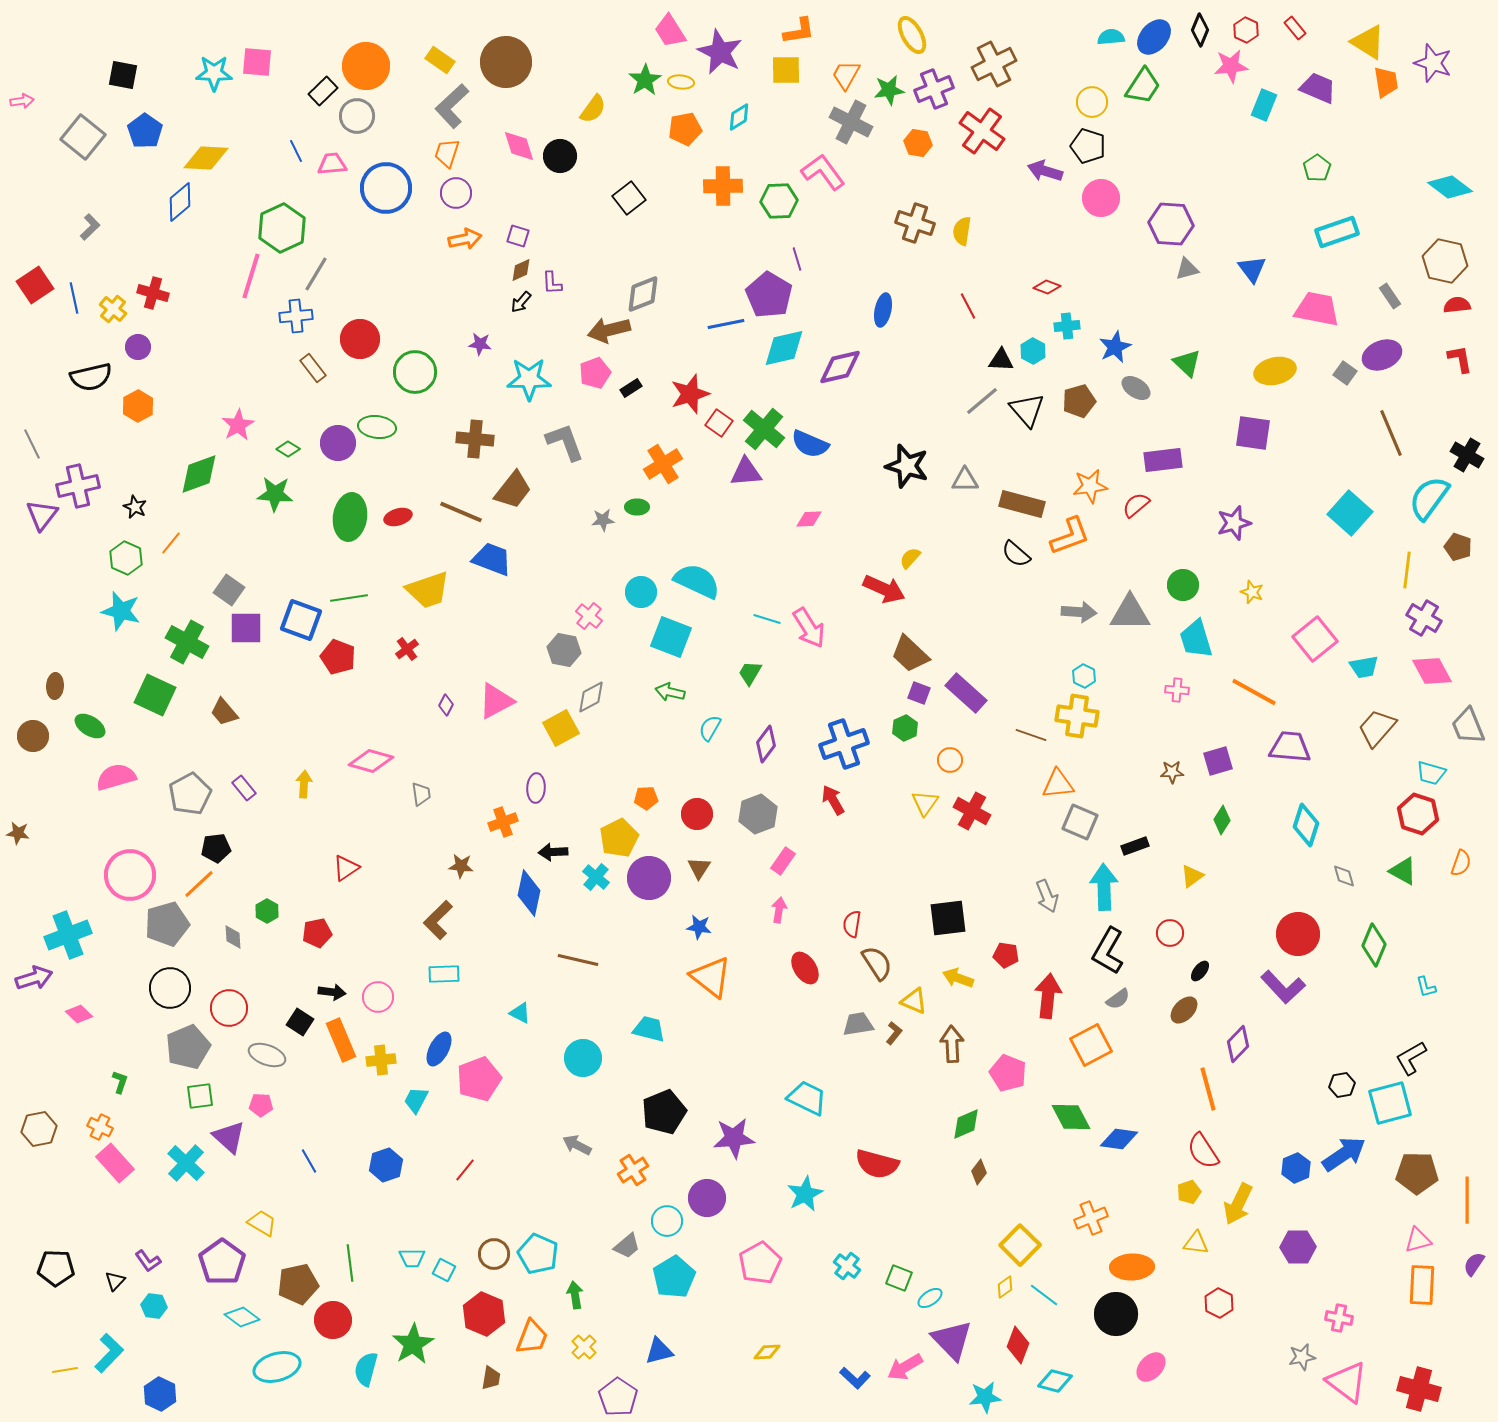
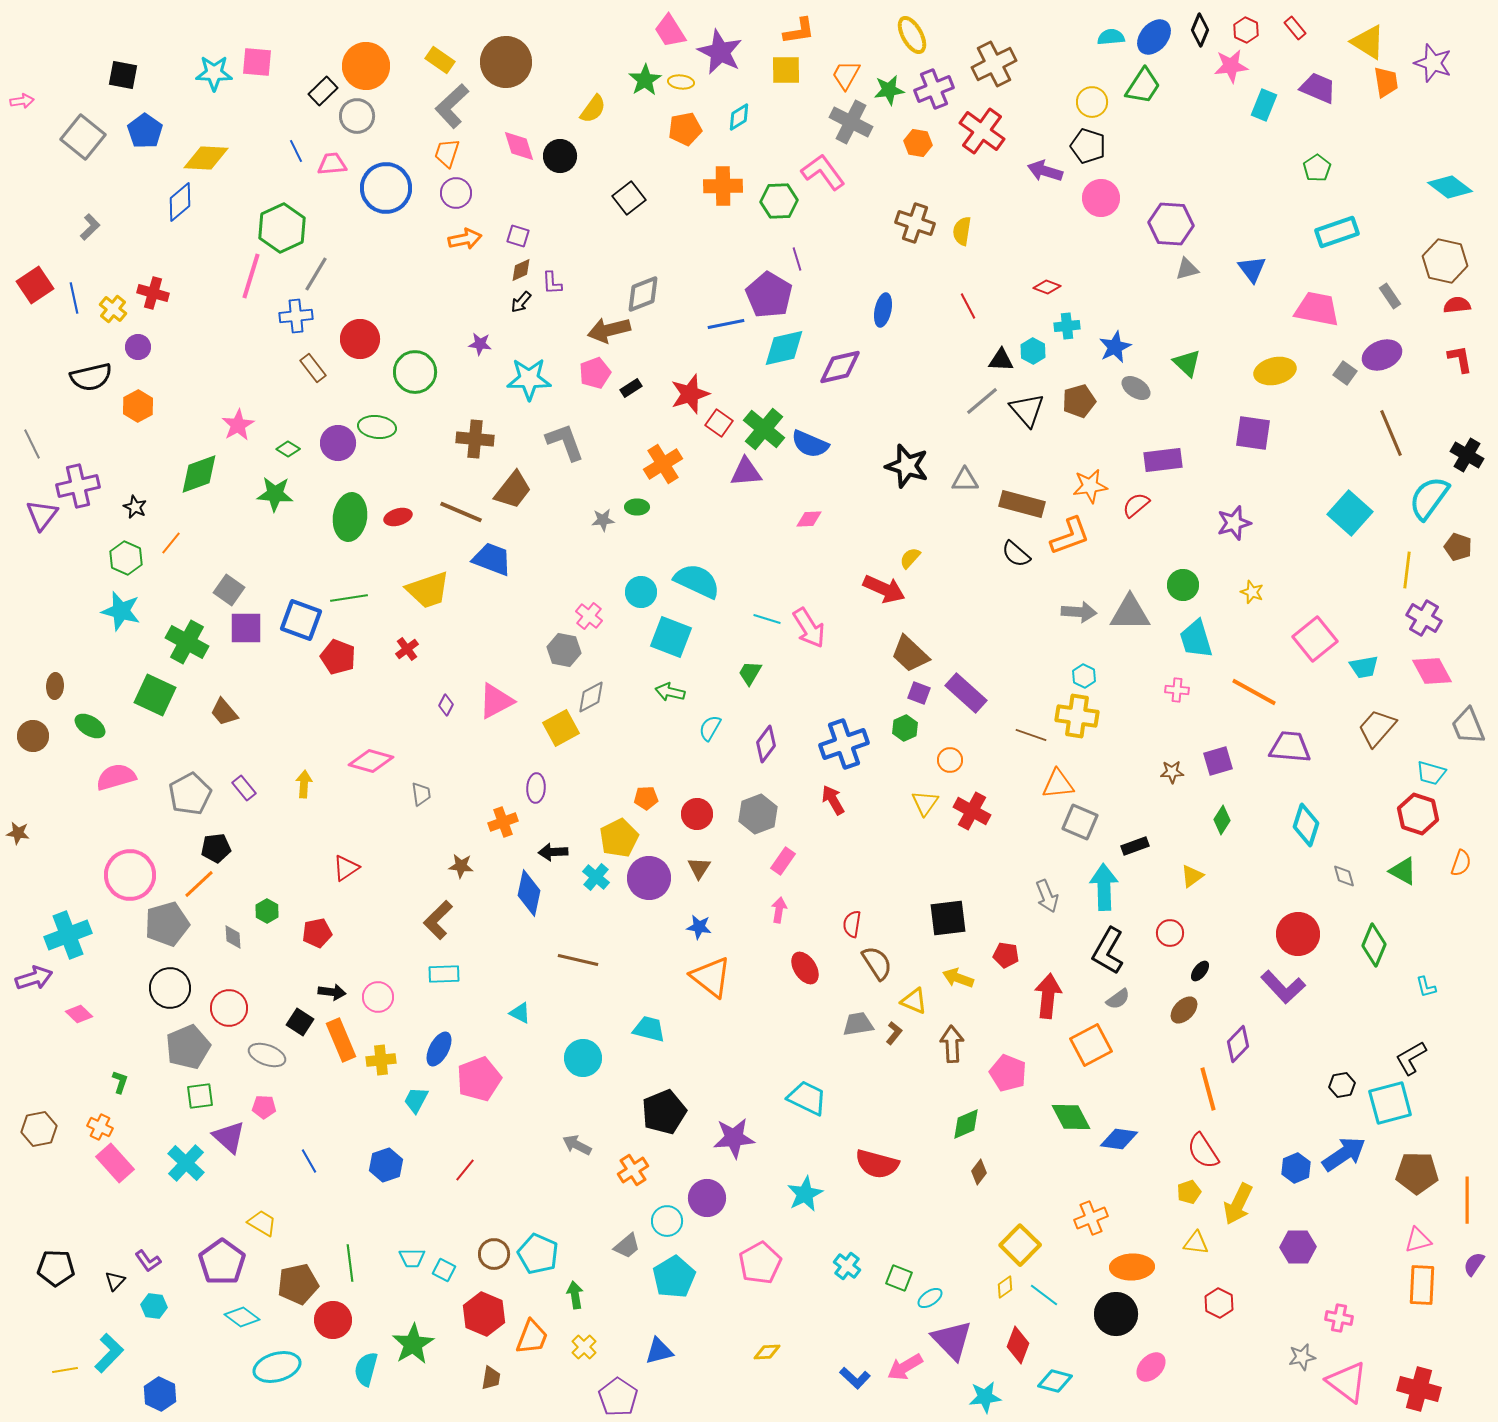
pink pentagon at (261, 1105): moved 3 px right, 2 px down
